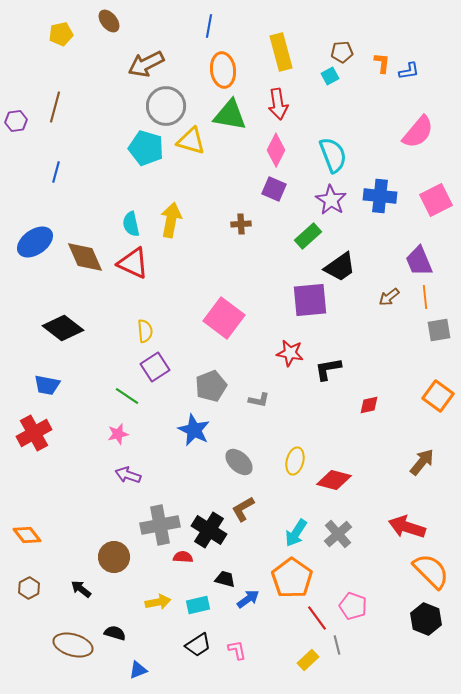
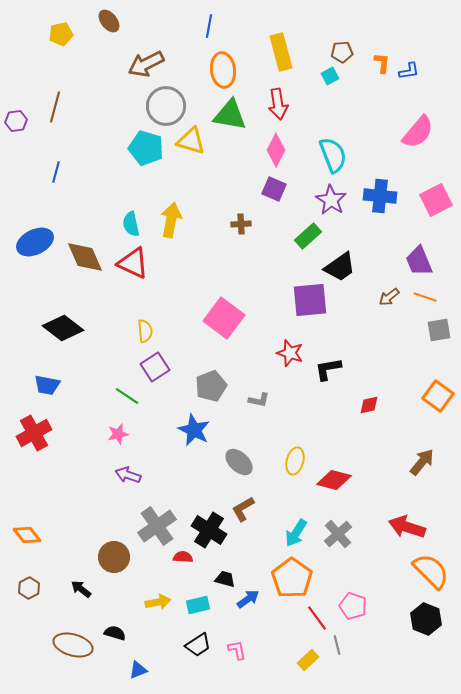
blue ellipse at (35, 242): rotated 9 degrees clockwise
orange line at (425, 297): rotated 65 degrees counterclockwise
red star at (290, 353): rotated 8 degrees clockwise
gray cross at (160, 525): moved 3 px left, 1 px down; rotated 24 degrees counterclockwise
